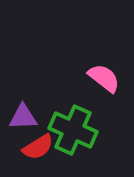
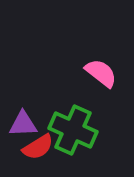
pink semicircle: moved 3 px left, 5 px up
purple triangle: moved 7 px down
